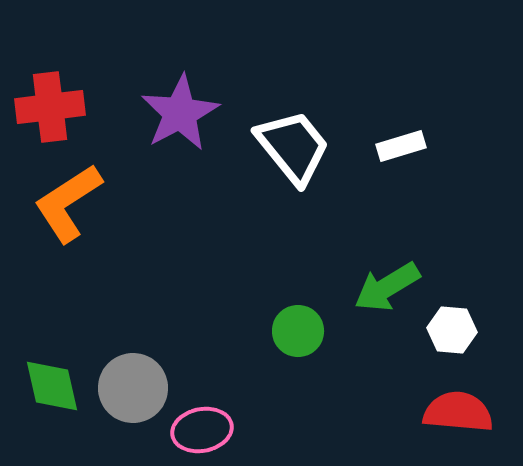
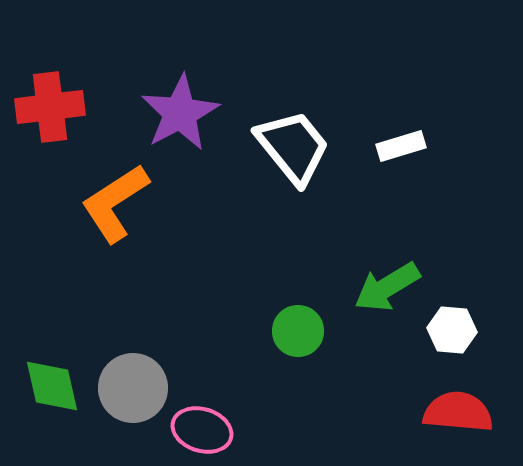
orange L-shape: moved 47 px right
pink ellipse: rotated 28 degrees clockwise
